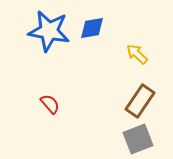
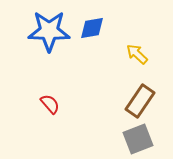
blue star: rotated 9 degrees counterclockwise
